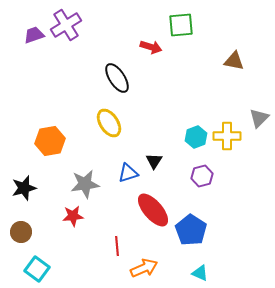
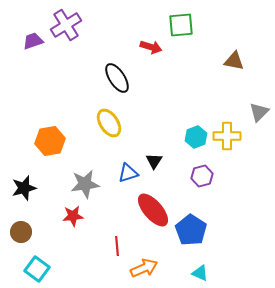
purple trapezoid: moved 1 px left, 6 px down
gray triangle: moved 6 px up
